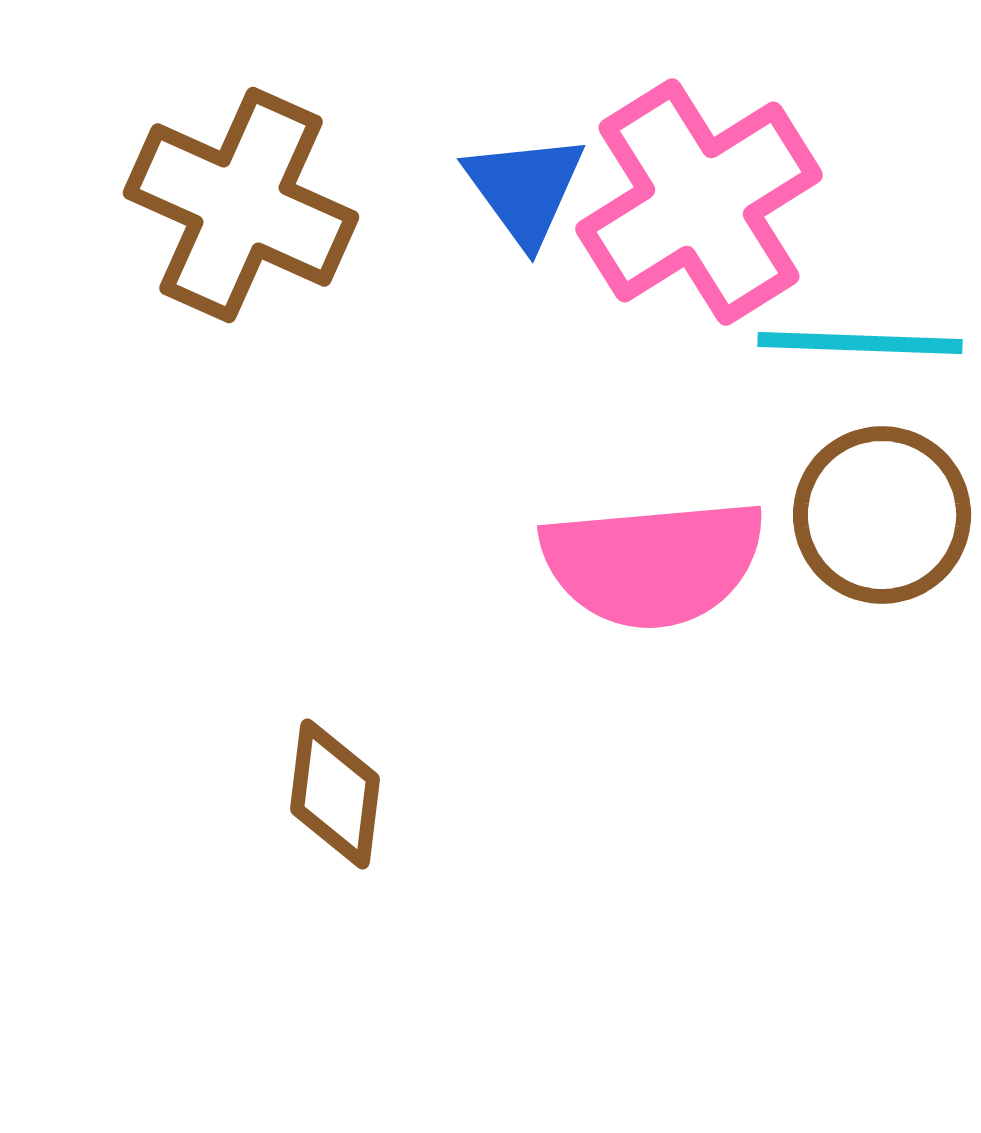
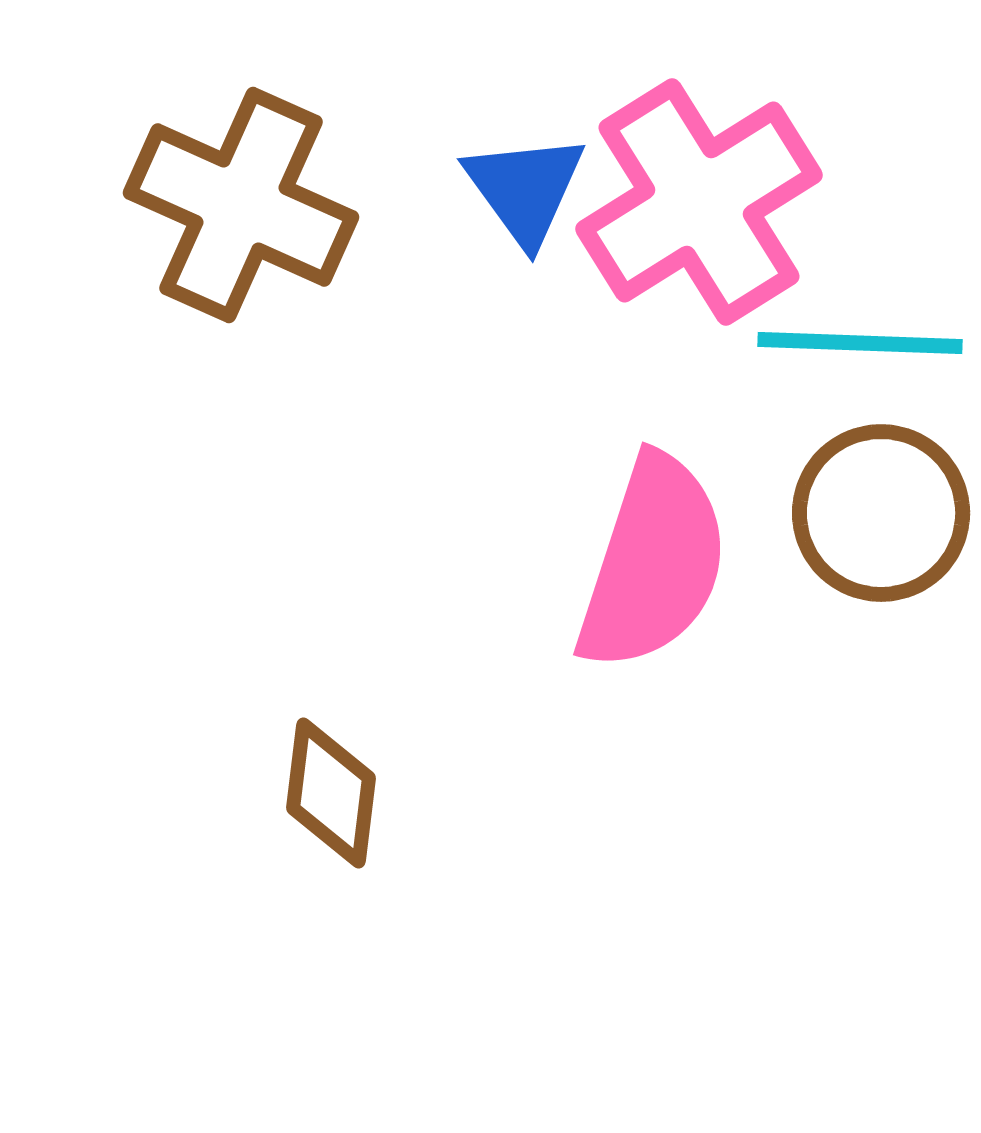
brown circle: moved 1 px left, 2 px up
pink semicircle: rotated 67 degrees counterclockwise
brown diamond: moved 4 px left, 1 px up
